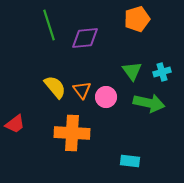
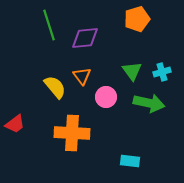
orange triangle: moved 14 px up
